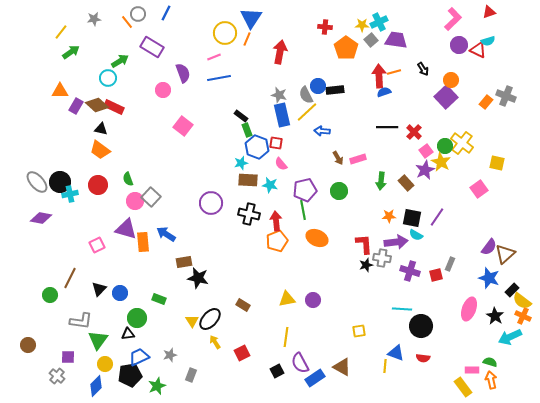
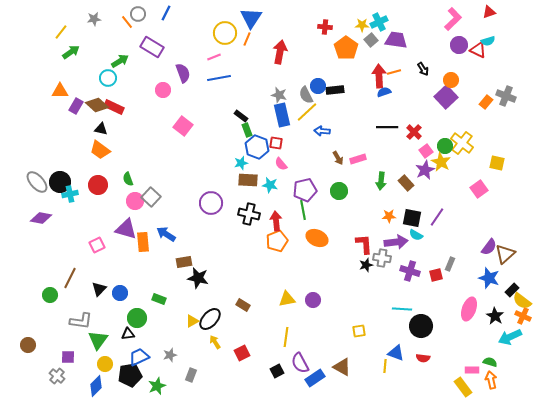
yellow triangle at (192, 321): rotated 32 degrees clockwise
